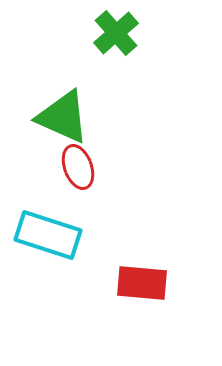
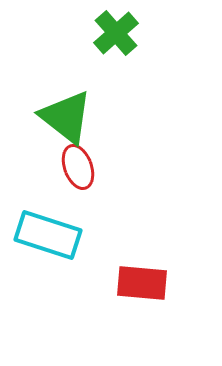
green triangle: moved 3 px right; rotated 14 degrees clockwise
